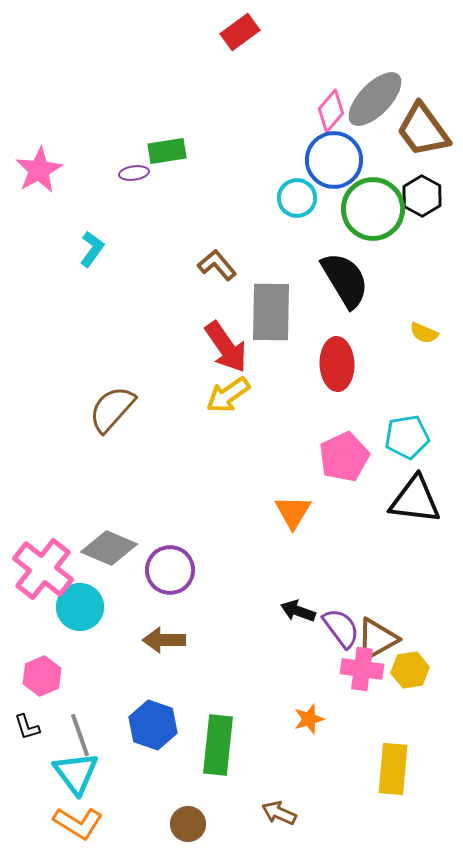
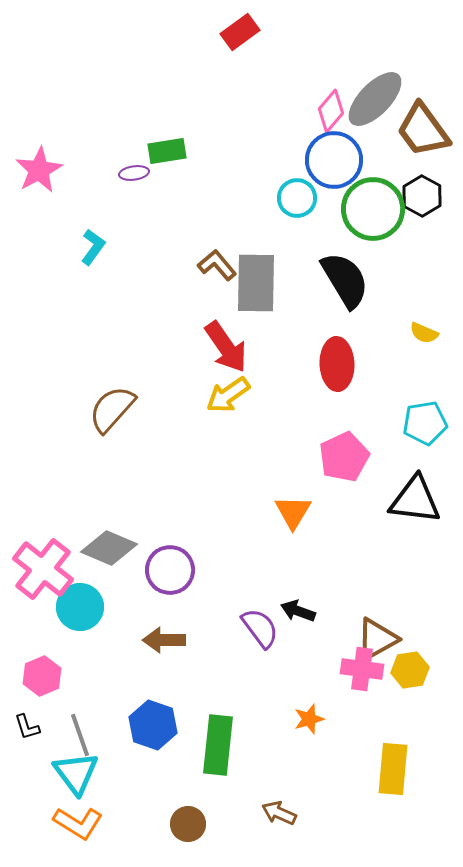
cyan L-shape at (92, 249): moved 1 px right, 2 px up
gray rectangle at (271, 312): moved 15 px left, 29 px up
cyan pentagon at (407, 437): moved 18 px right, 14 px up
purple semicircle at (341, 628): moved 81 px left
